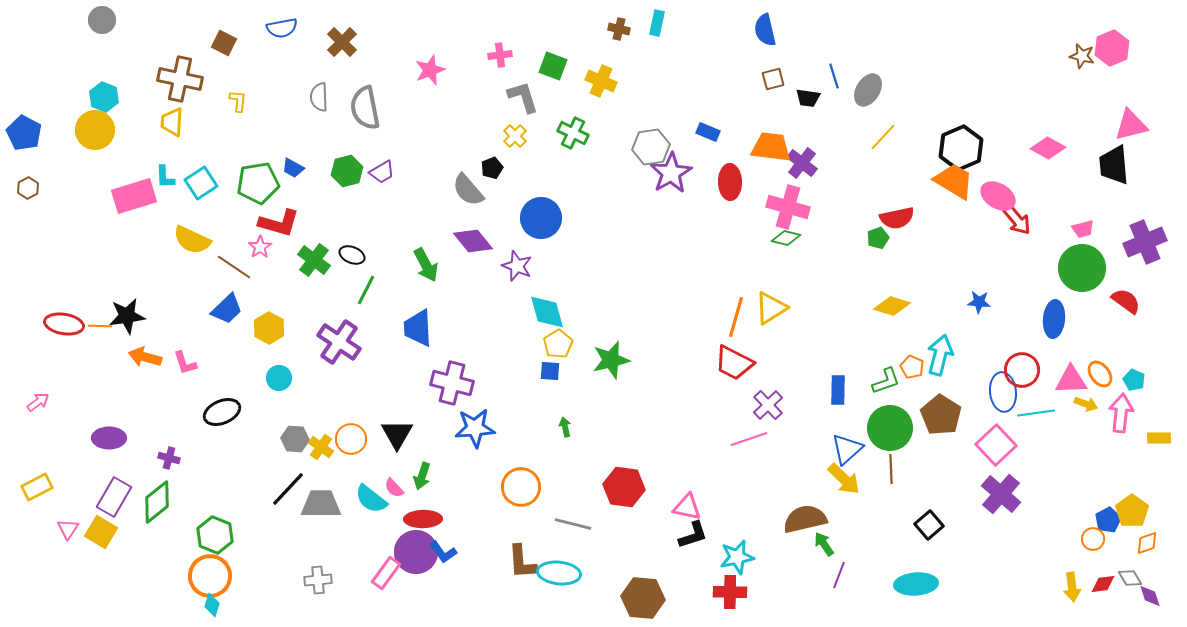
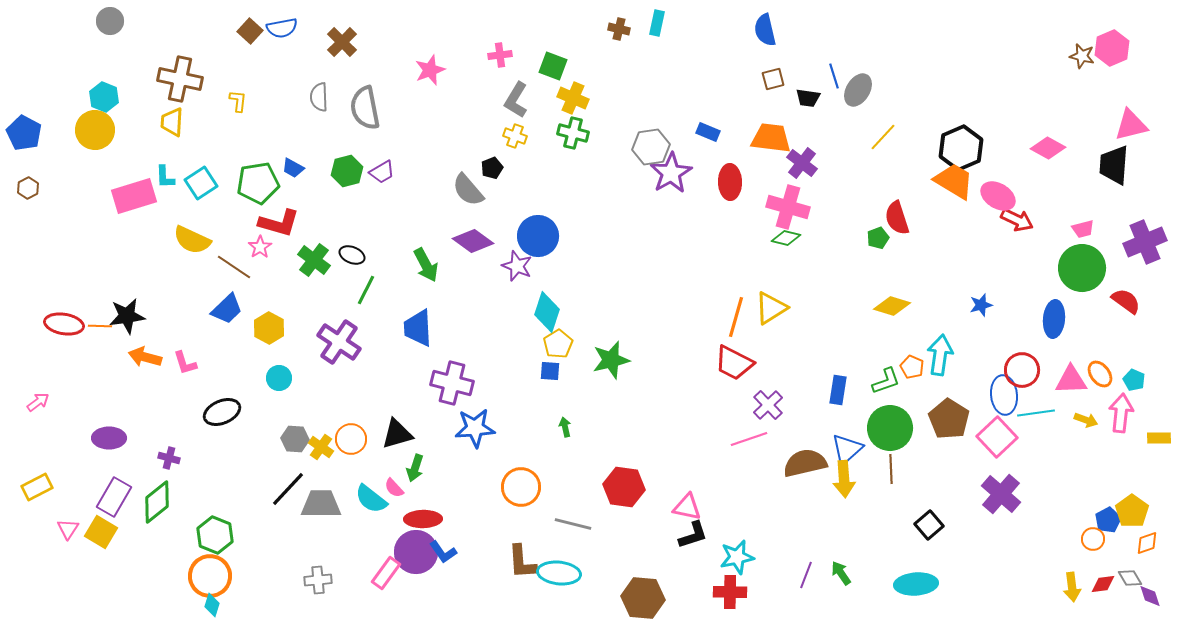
gray circle at (102, 20): moved 8 px right, 1 px down
brown square at (224, 43): moved 26 px right, 12 px up; rotated 15 degrees clockwise
yellow cross at (601, 81): moved 28 px left, 17 px down
gray ellipse at (868, 90): moved 10 px left
gray L-shape at (523, 97): moved 7 px left, 3 px down; rotated 132 degrees counterclockwise
green cross at (573, 133): rotated 12 degrees counterclockwise
yellow cross at (515, 136): rotated 25 degrees counterclockwise
orange trapezoid at (771, 147): moved 9 px up
black trapezoid at (1114, 165): rotated 9 degrees clockwise
blue circle at (541, 218): moved 3 px left, 18 px down
red semicircle at (897, 218): rotated 84 degrees clockwise
red arrow at (1017, 220): rotated 24 degrees counterclockwise
purple diamond at (473, 241): rotated 15 degrees counterclockwise
blue star at (979, 302): moved 2 px right, 3 px down; rotated 20 degrees counterclockwise
cyan diamond at (547, 312): rotated 33 degrees clockwise
cyan arrow at (940, 355): rotated 6 degrees counterclockwise
blue rectangle at (838, 390): rotated 8 degrees clockwise
blue ellipse at (1003, 392): moved 1 px right, 3 px down
yellow arrow at (1086, 404): moved 16 px down
brown pentagon at (941, 415): moved 8 px right, 4 px down
black triangle at (397, 434): rotated 44 degrees clockwise
pink square at (996, 445): moved 1 px right, 8 px up
green arrow at (422, 476): moved 7 px left, 8 px up
yellow arrow at (844, 479): rotated 42 degrees clockwise
brown semicircle at (805, 519): moved 56 px up
green arrow at (824, 544): moved 17 px right, 29 px down
purple line at (839, 575): moved 33 px left
